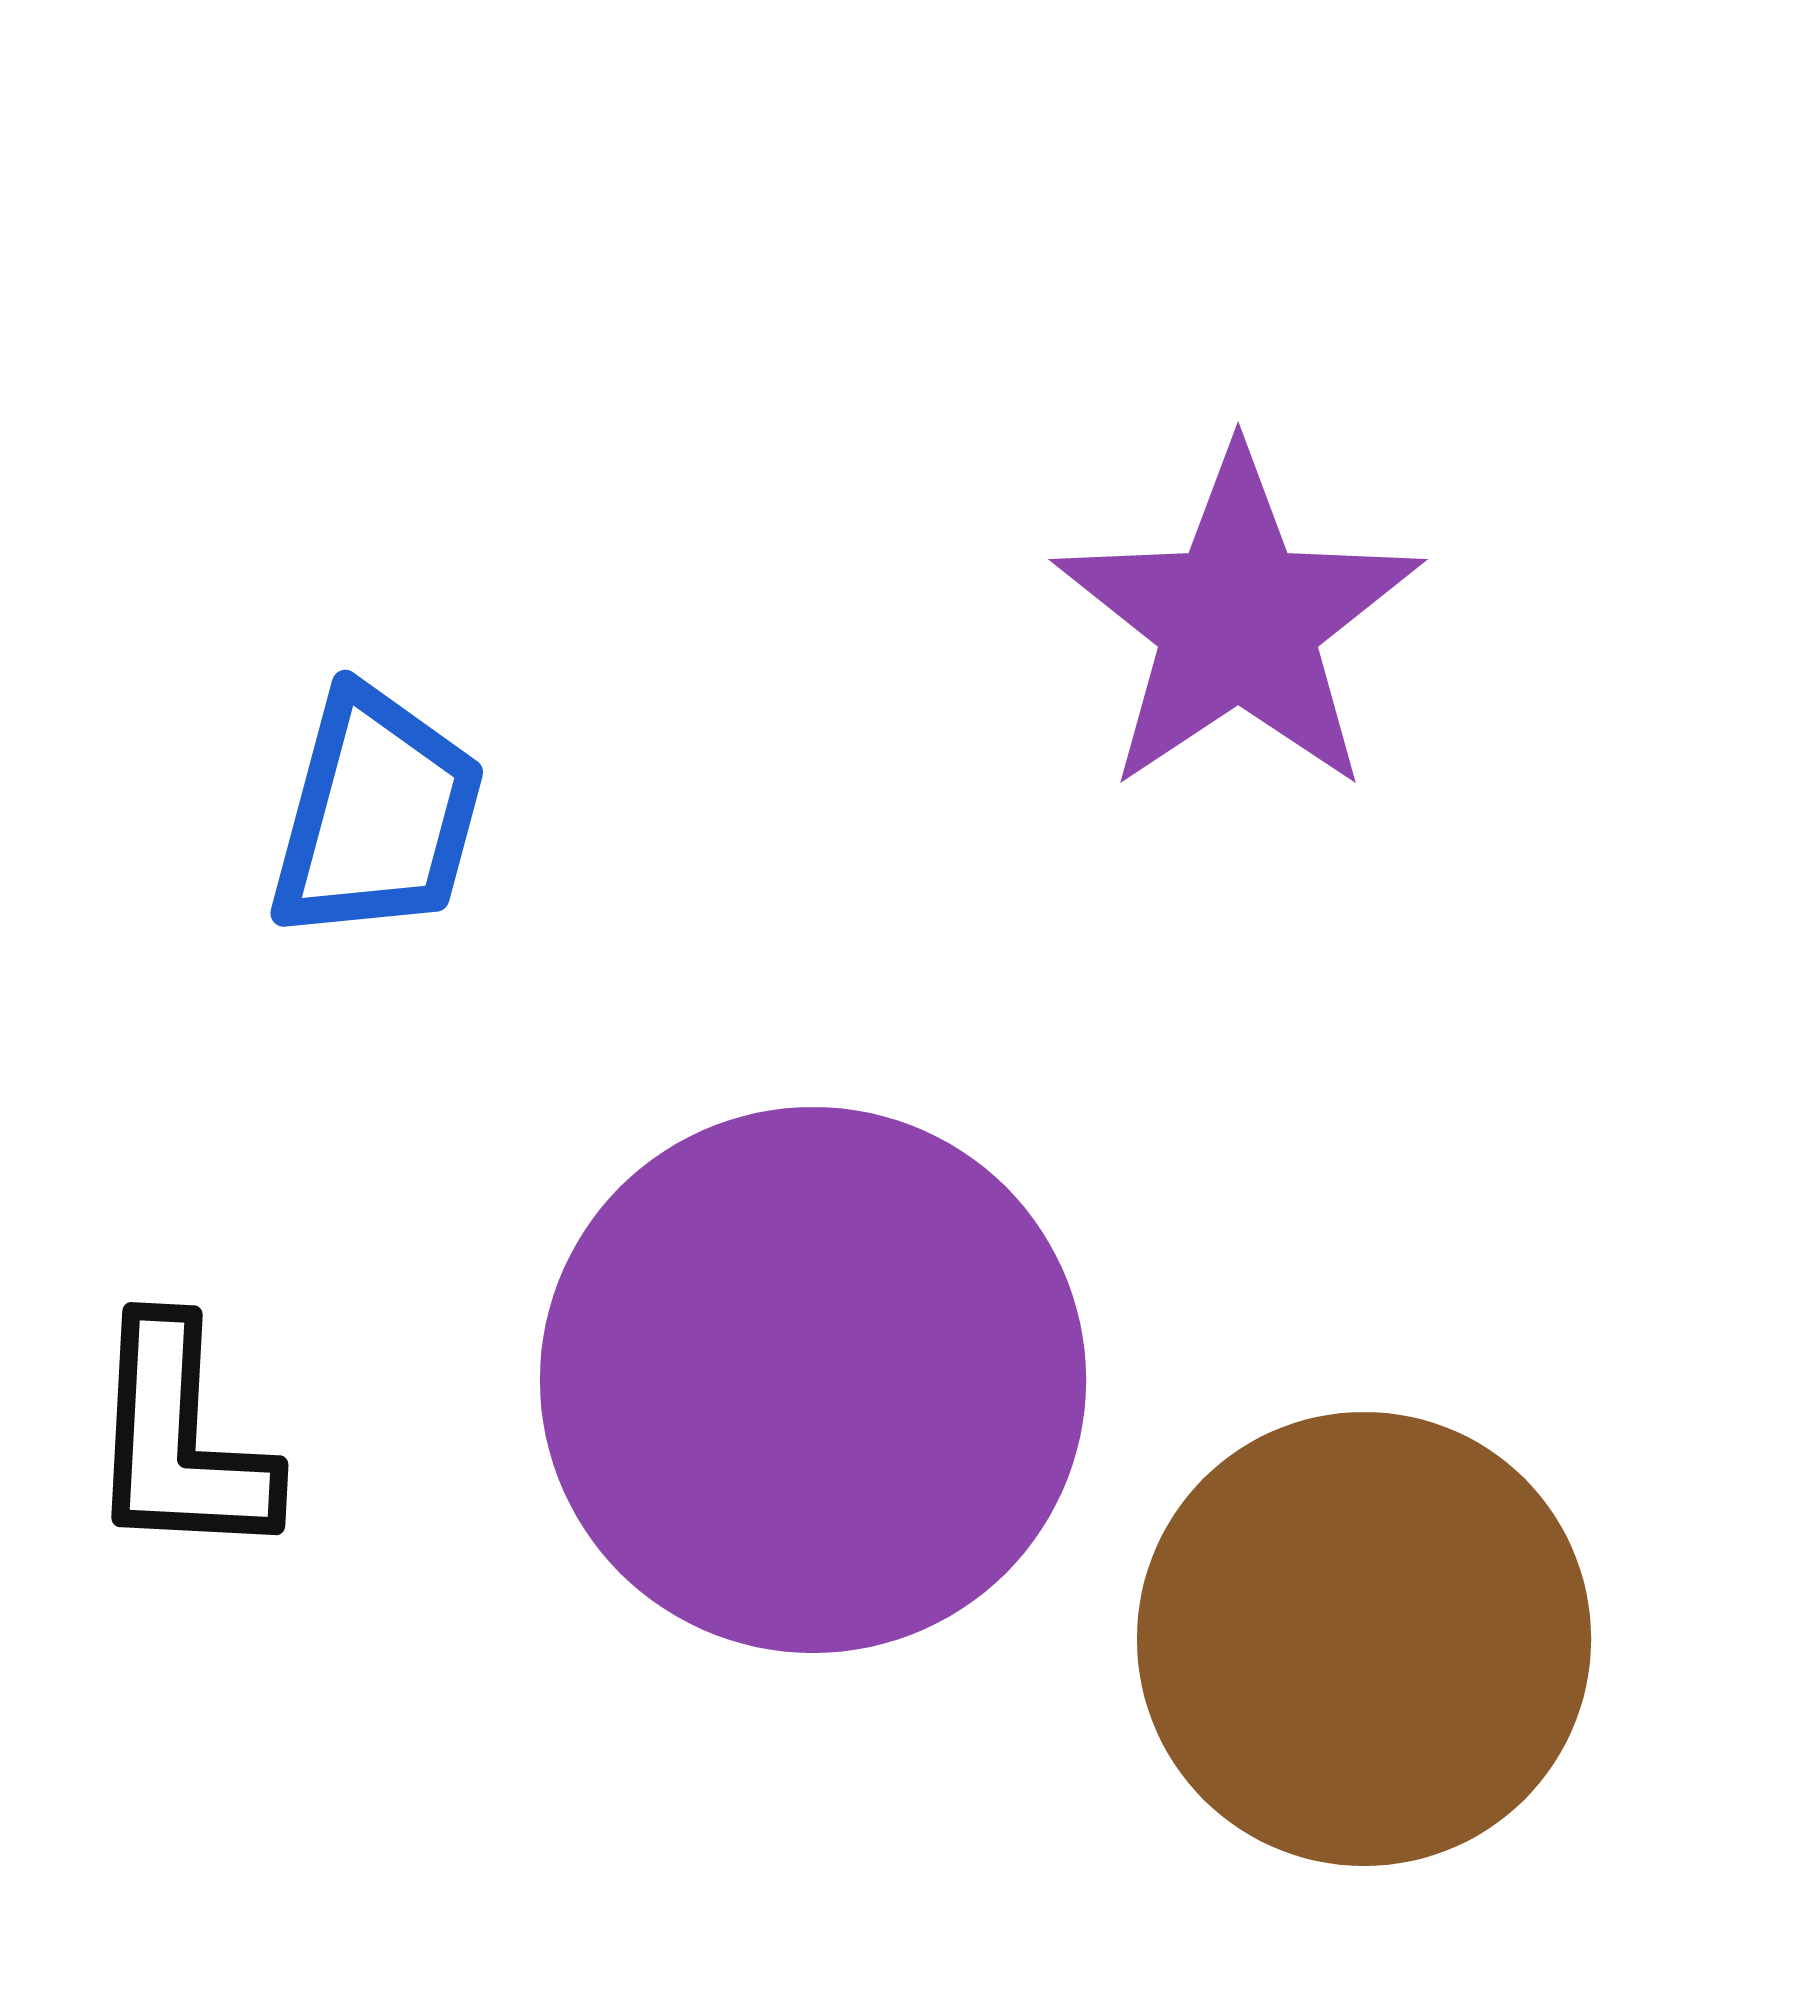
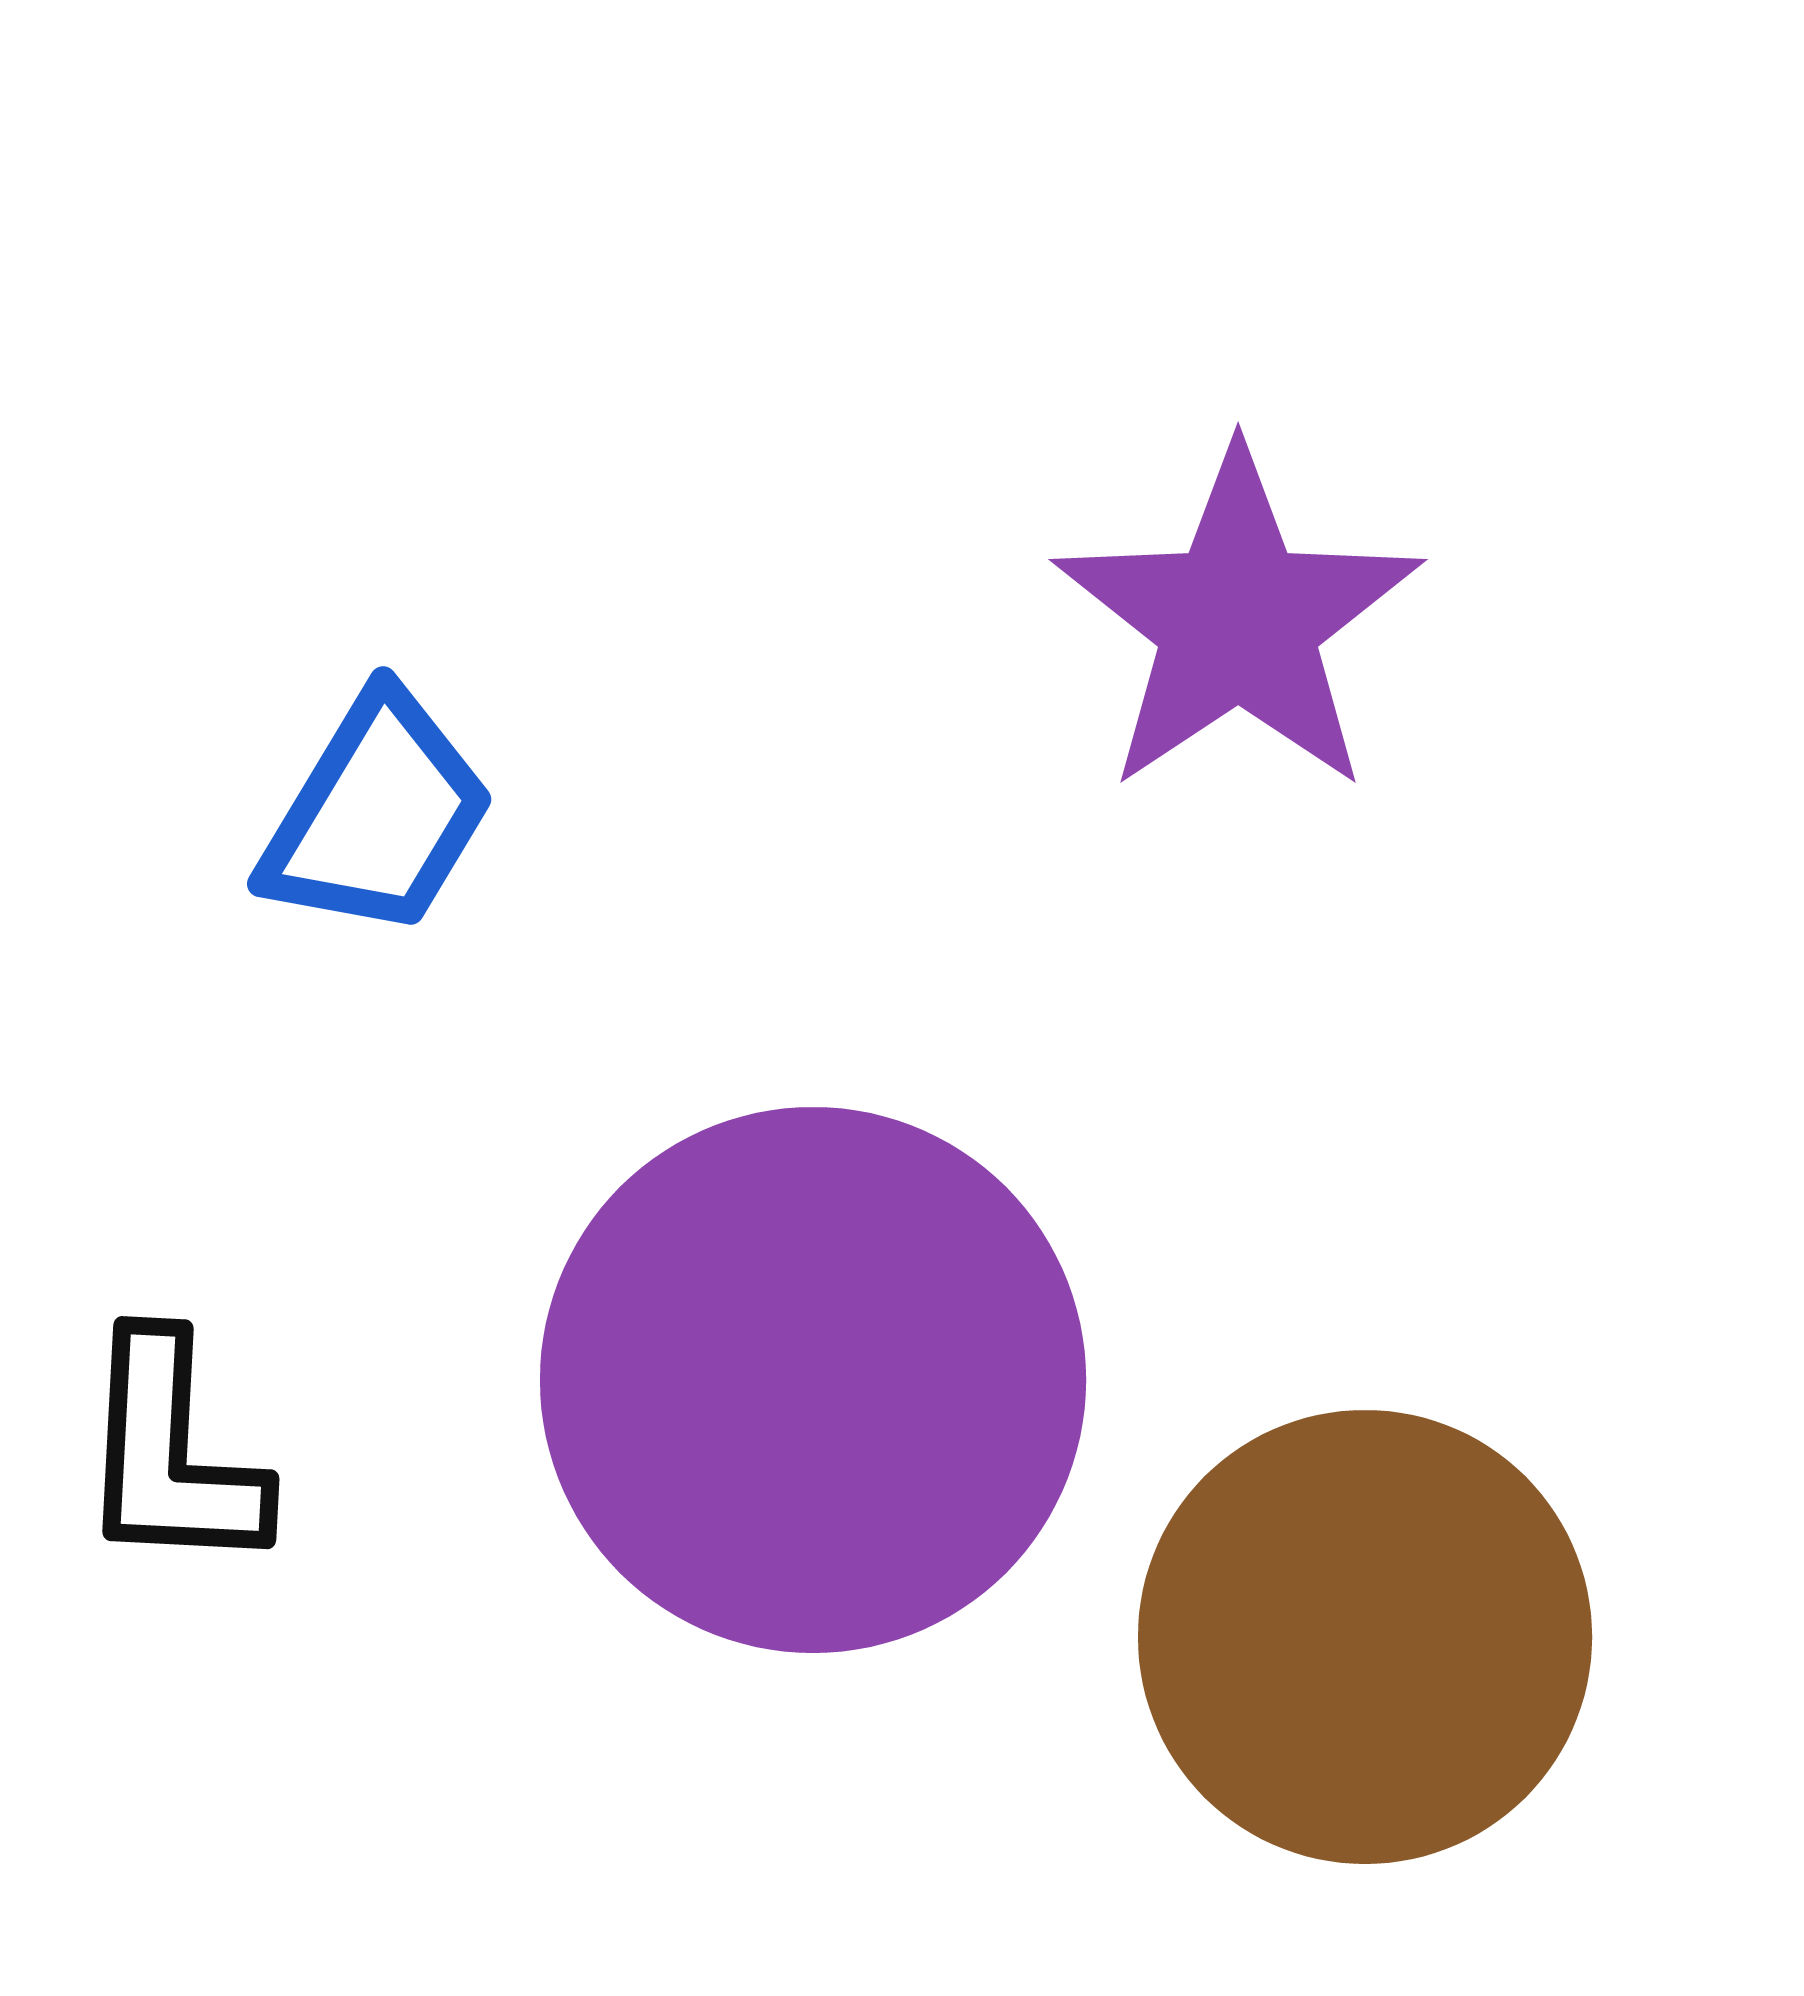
blue trapezoid: rotated 16 degrees clockwise
black L-shape: moved 9 px left, 14 px down
brown circle: moved 1 px right, 2 px up
